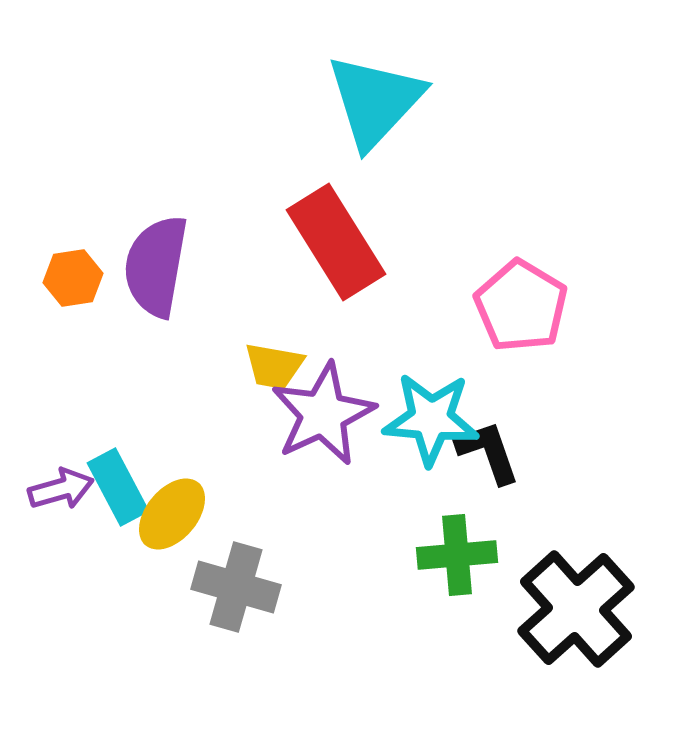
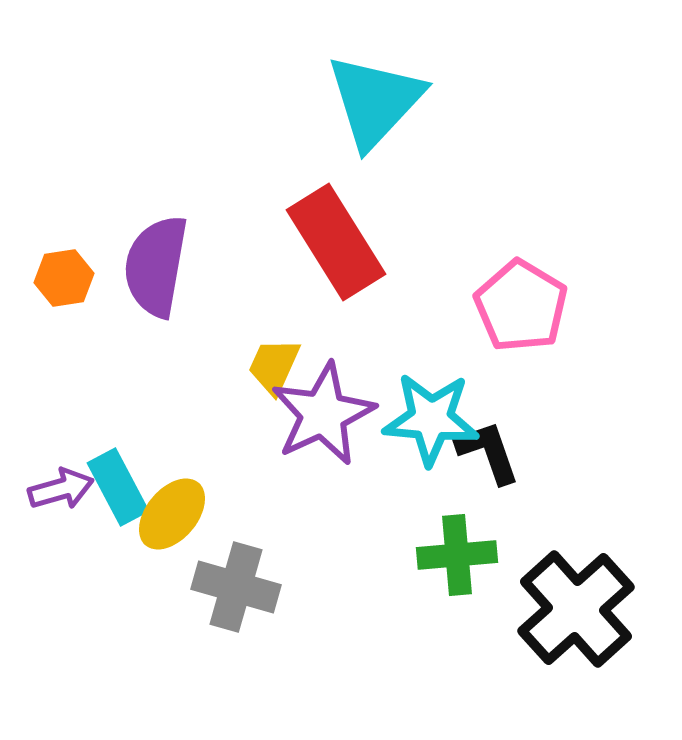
orange hexagon: moved 9 px left
yellow trapezoid: rotated 104 degrees clockwise
